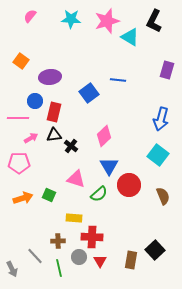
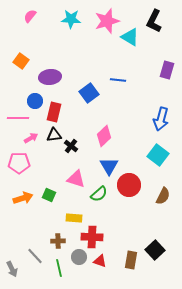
brown semicircle: rotated 48 degrees clockwise
red triangle: rotated 40 degrees counterclockwise
